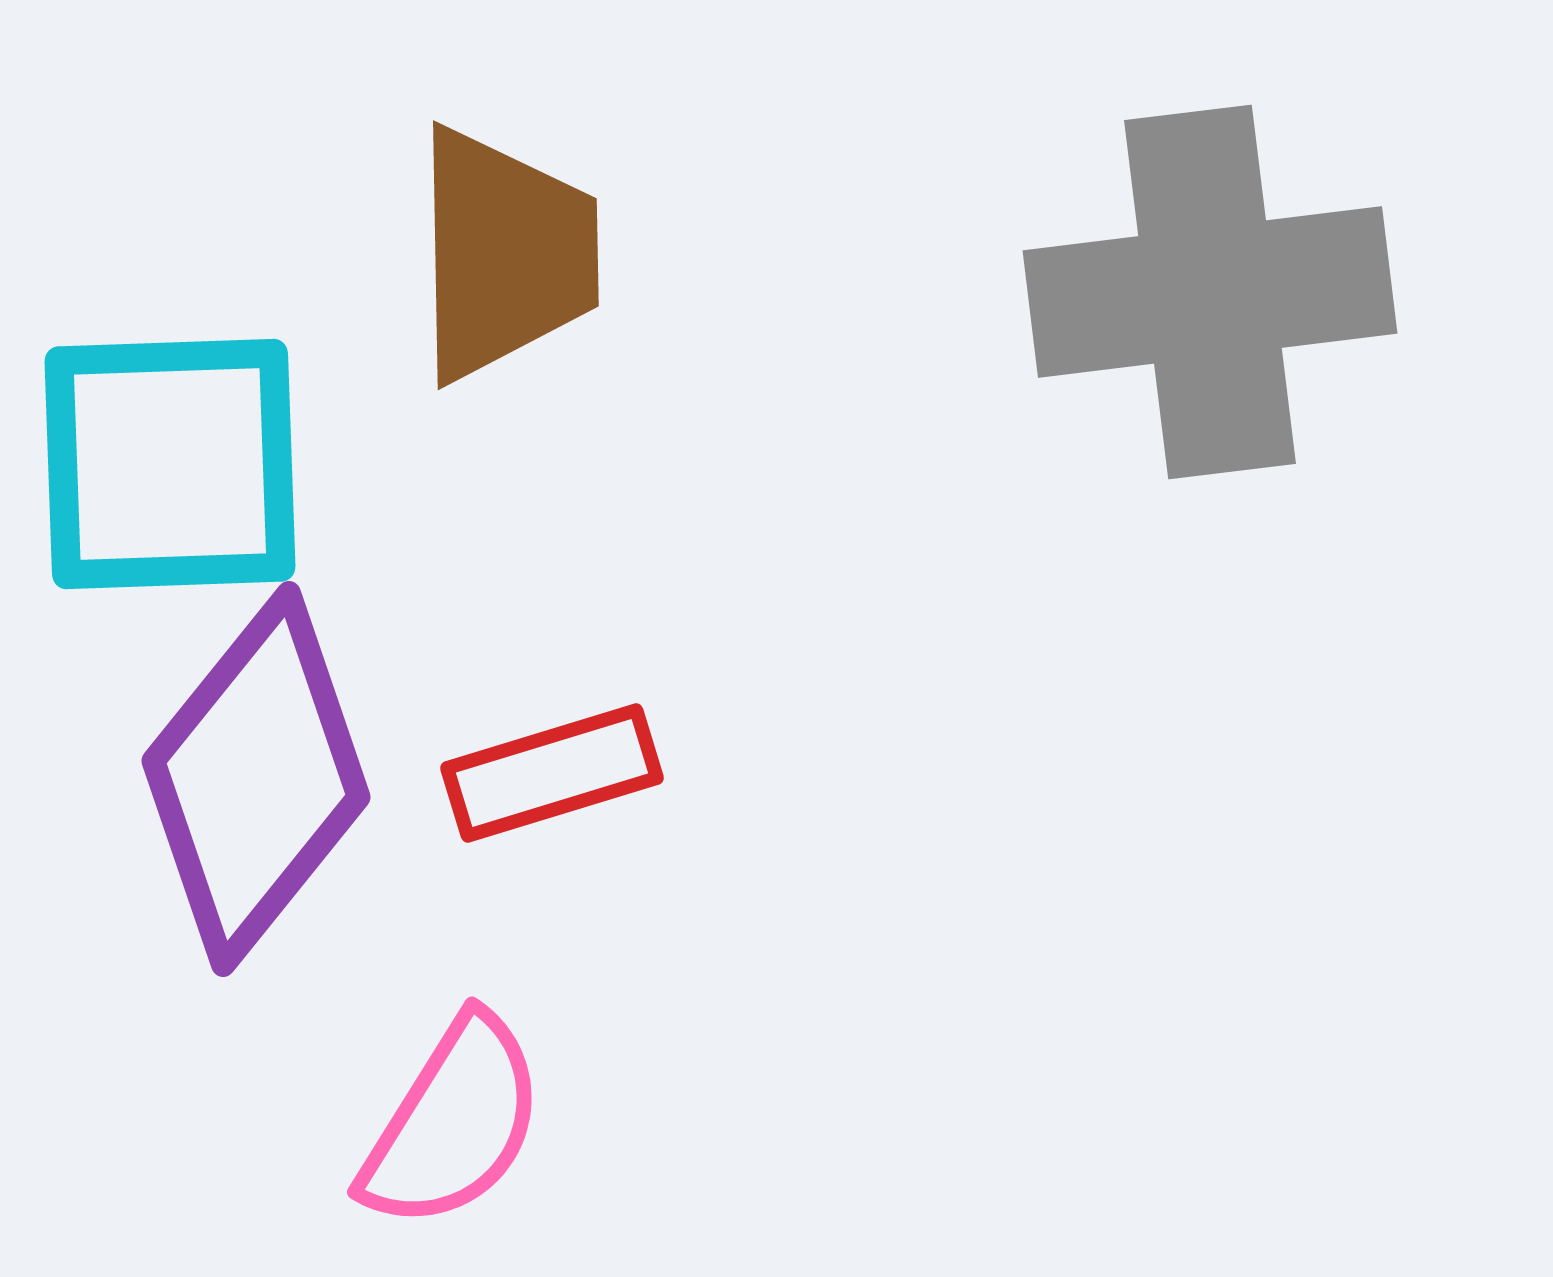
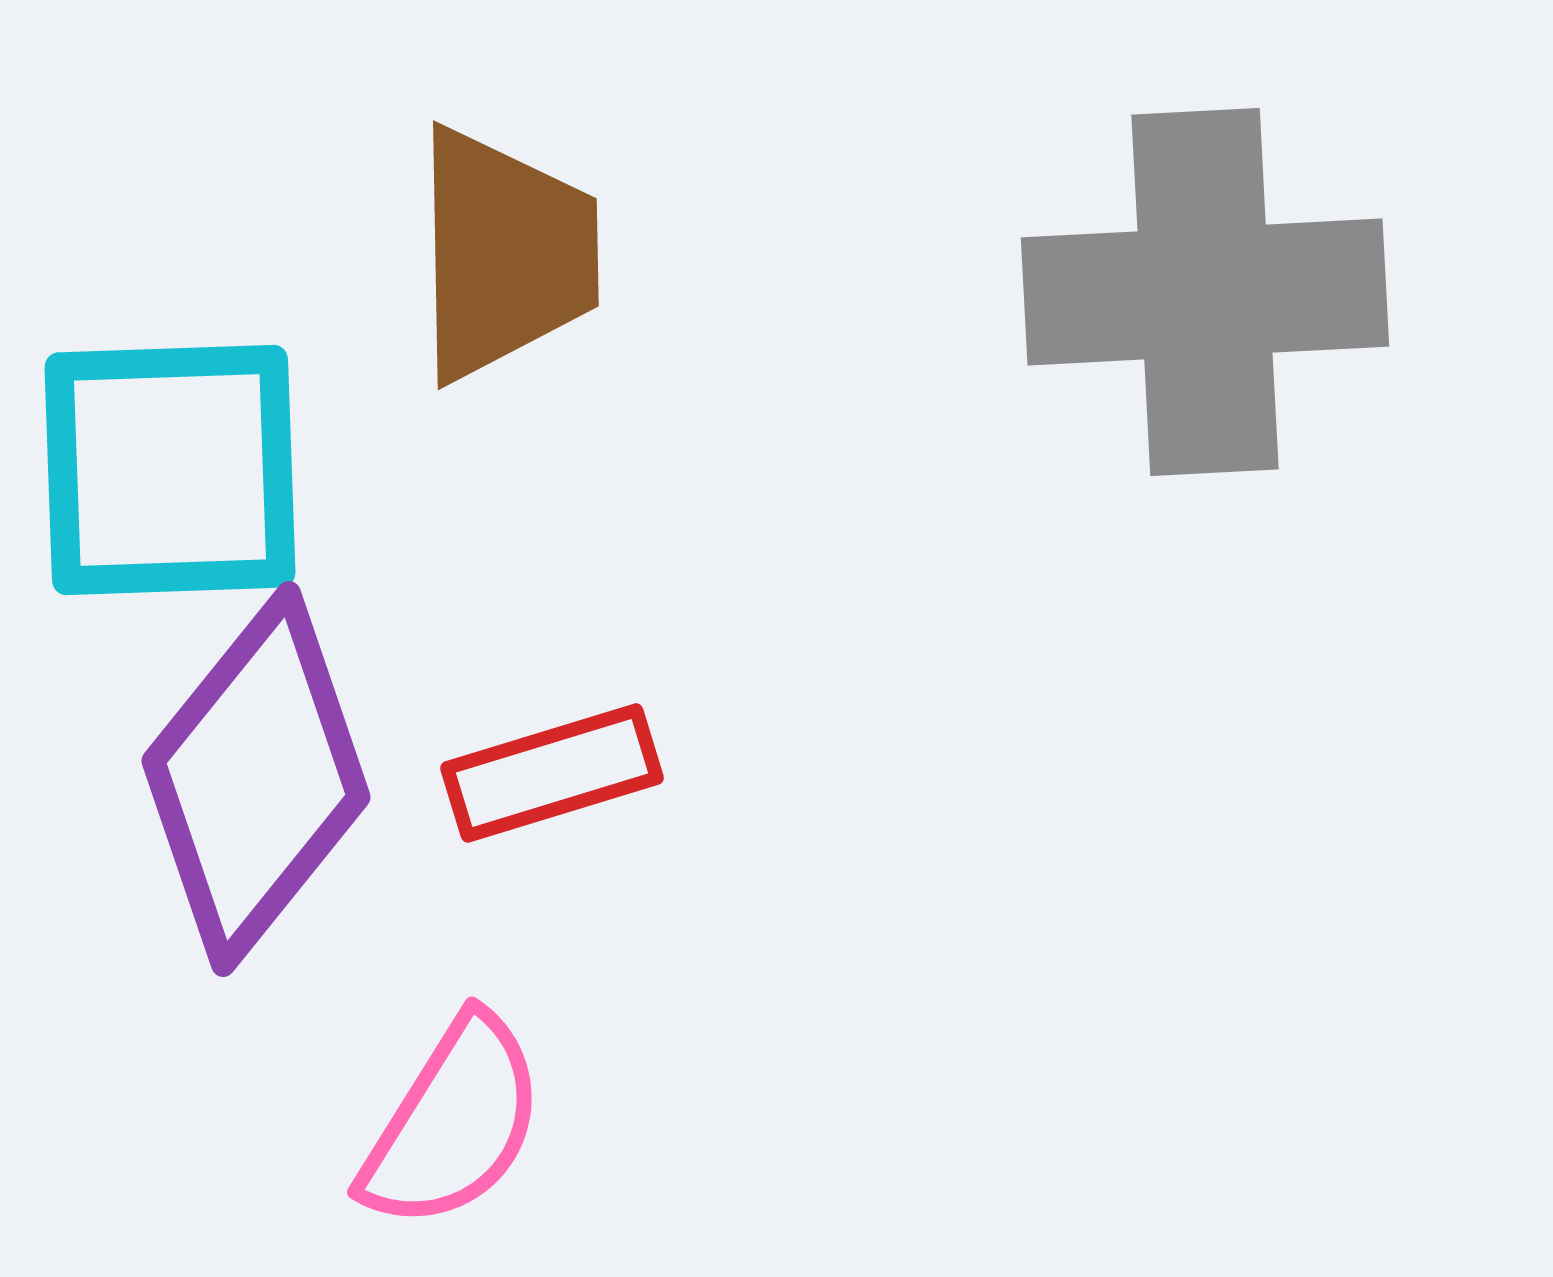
gray cross: moved 5 px left; rotated 4 degrees clockwise
cyan square: moved 6 px down
